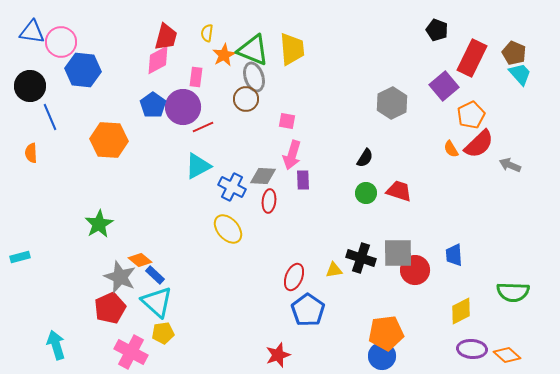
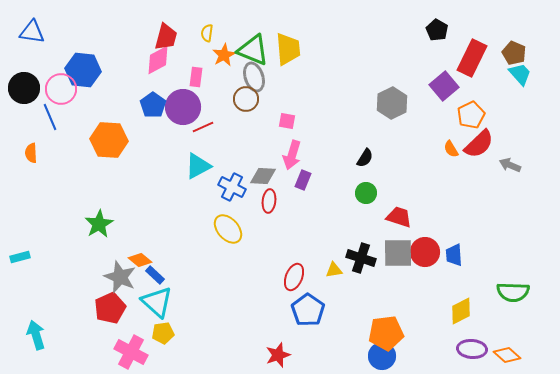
black pentagon at (437, 30): rotated 10 degrees clockwise
pink circle at (61, 42): moved 47 px down
yellow trapezoid at (292, 49): moved 4 px left
black circle at (30, 86): moved 6 px left, 2 px down
purple rectangle at (303, 180): rotated 24 degrees clockwise
red trapezoid at (399, 191): moved 26 px down
red circle at (415, 270): moved 10 px right, 18 px up
cyan arrow at (56, 345): moved 20 px left, 10 px up
